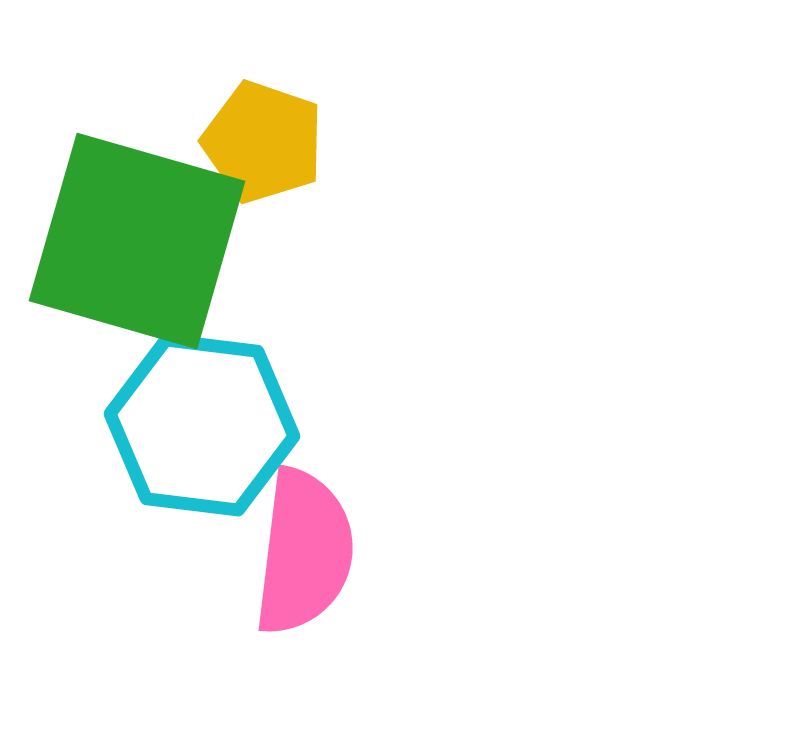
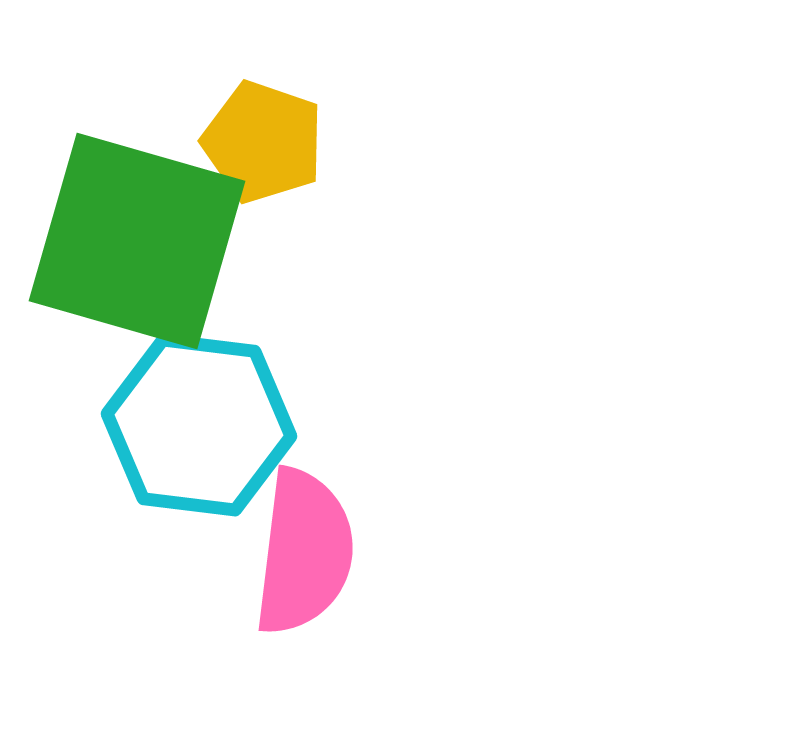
cyan hexagon: moved 3 px left
